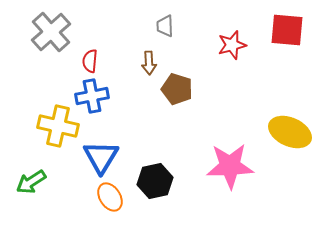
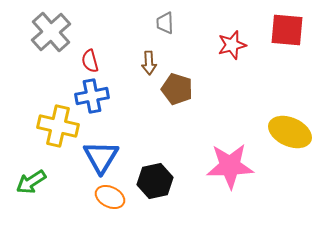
gray trapezoid: moved 3 px up
red semicircle: rotated 20 degrees counterclockwise
orange ellipse: rotated 32 degrees counterclockwise
